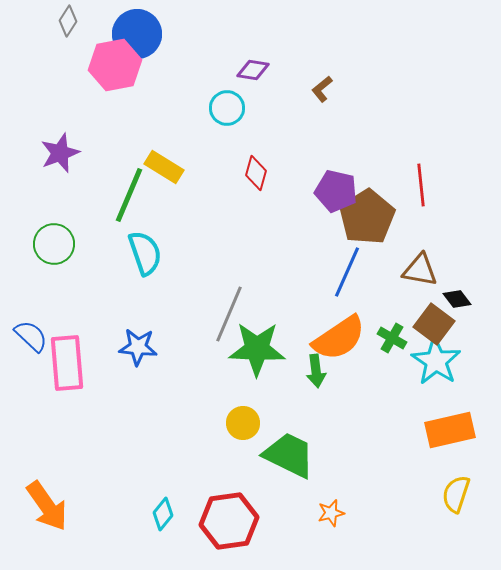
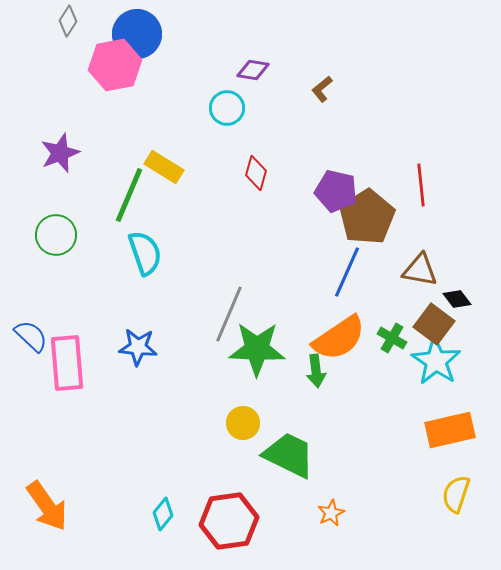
green circle: moved 2 px right, 9 px up
orange star: rotated 12 degrees counterclockwise
